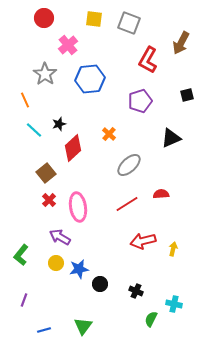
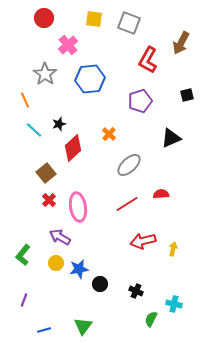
green L-shape: moved 2 px right
